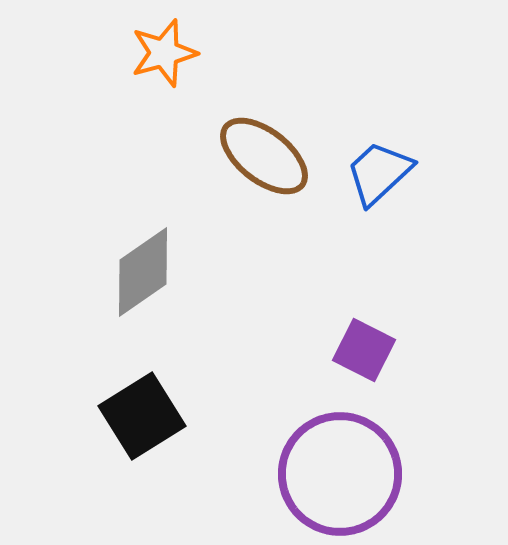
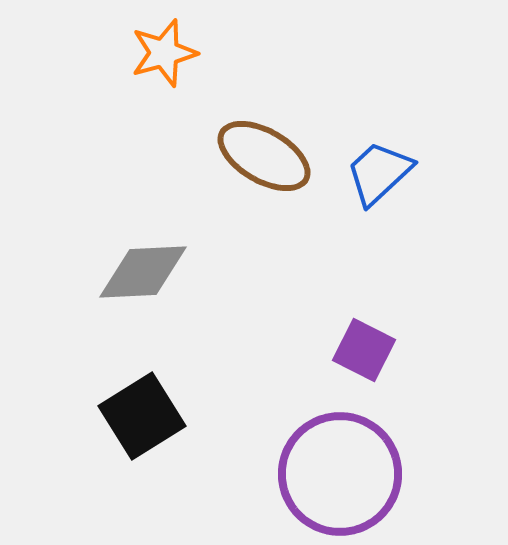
brown ellipse: rotated 8 degrees counterclockwise
gray diamond: rotated 32 degrees clockwise
